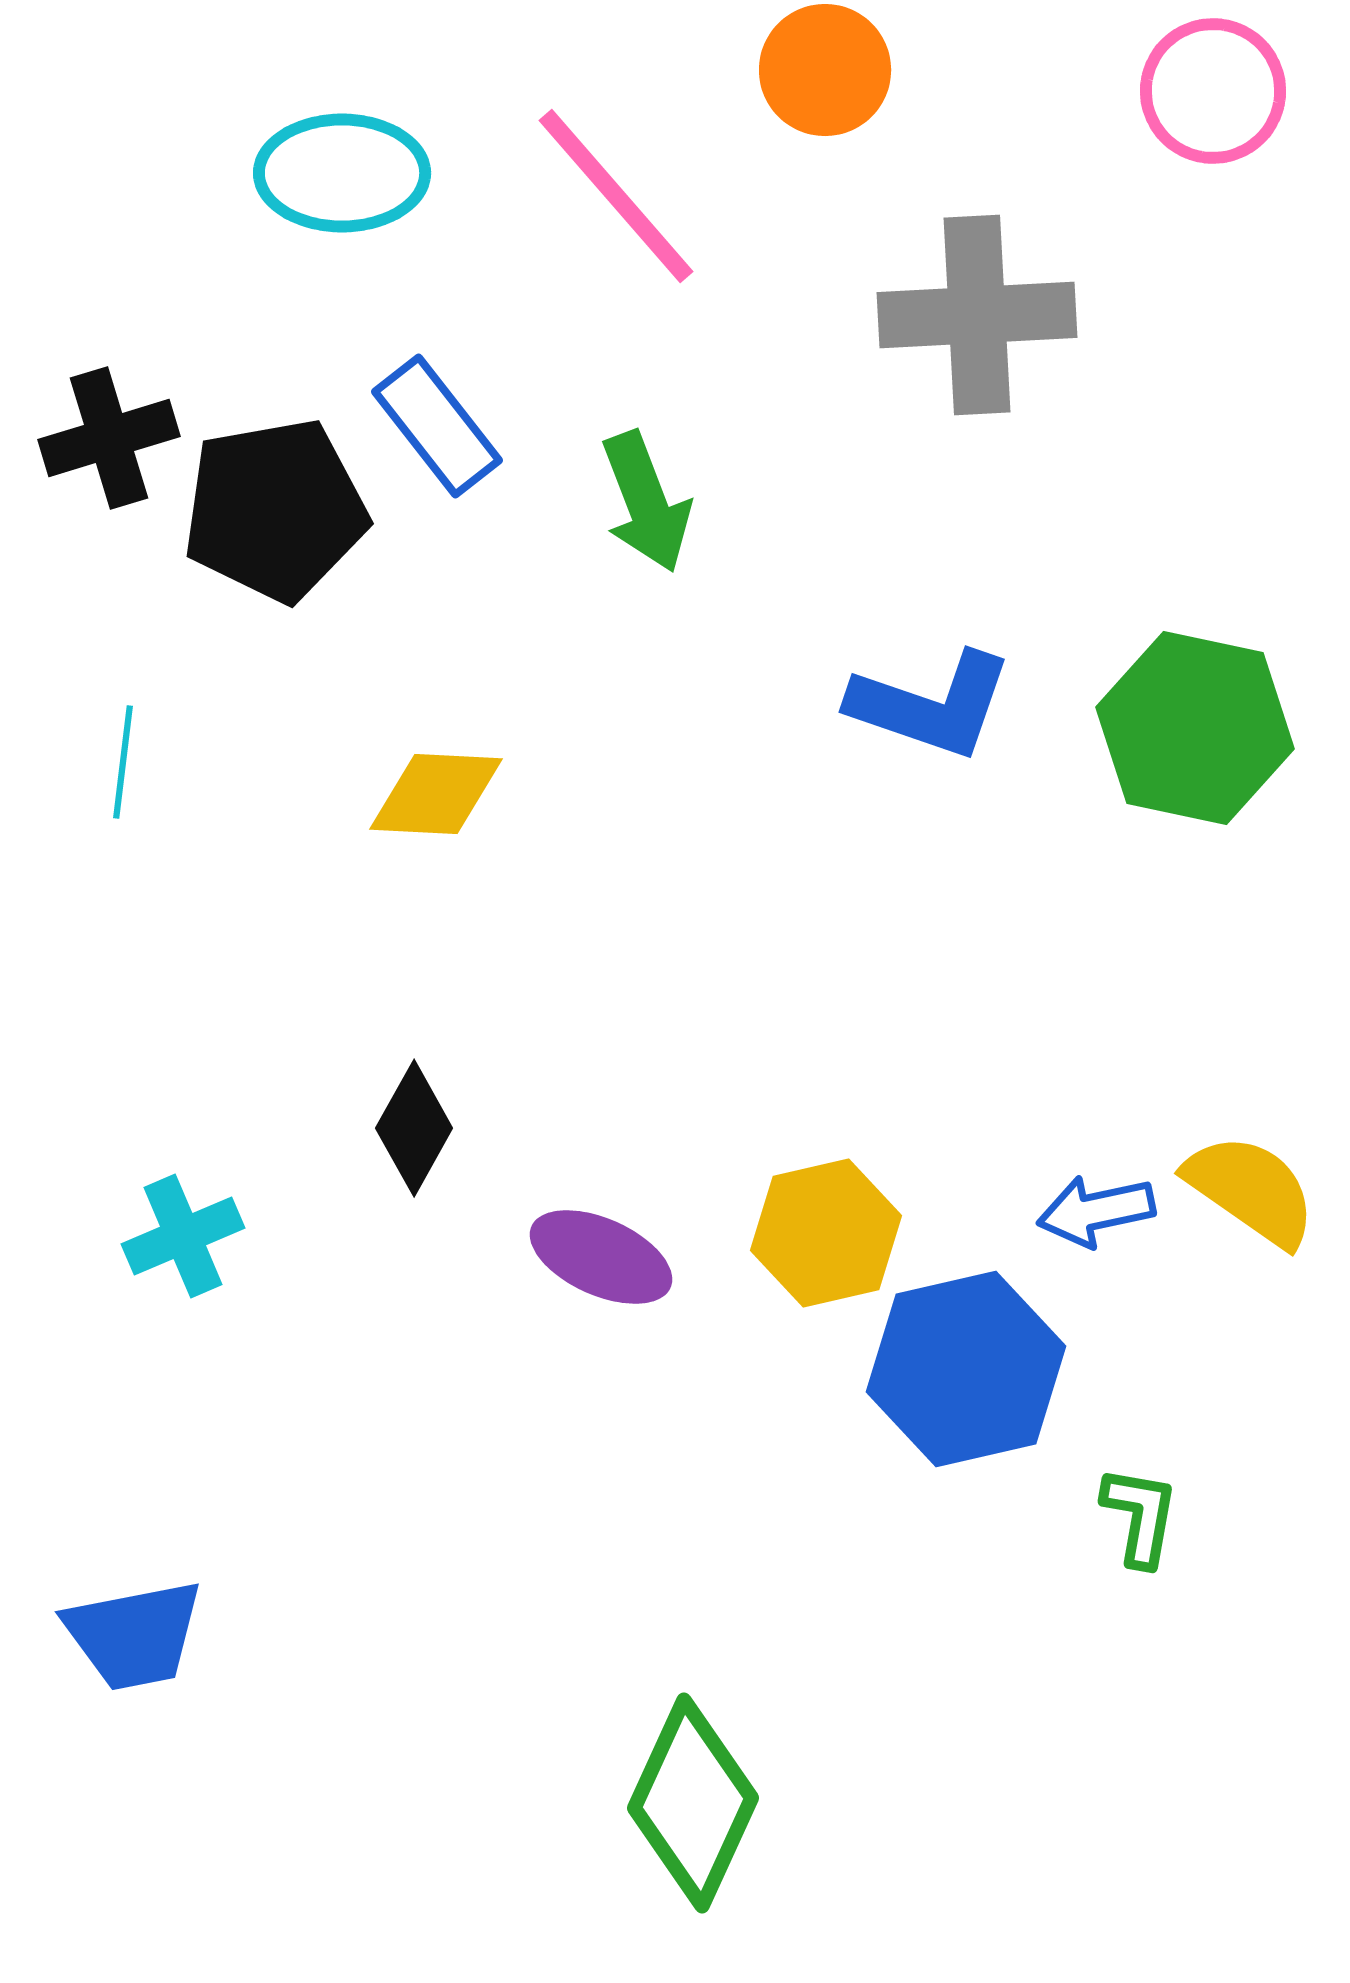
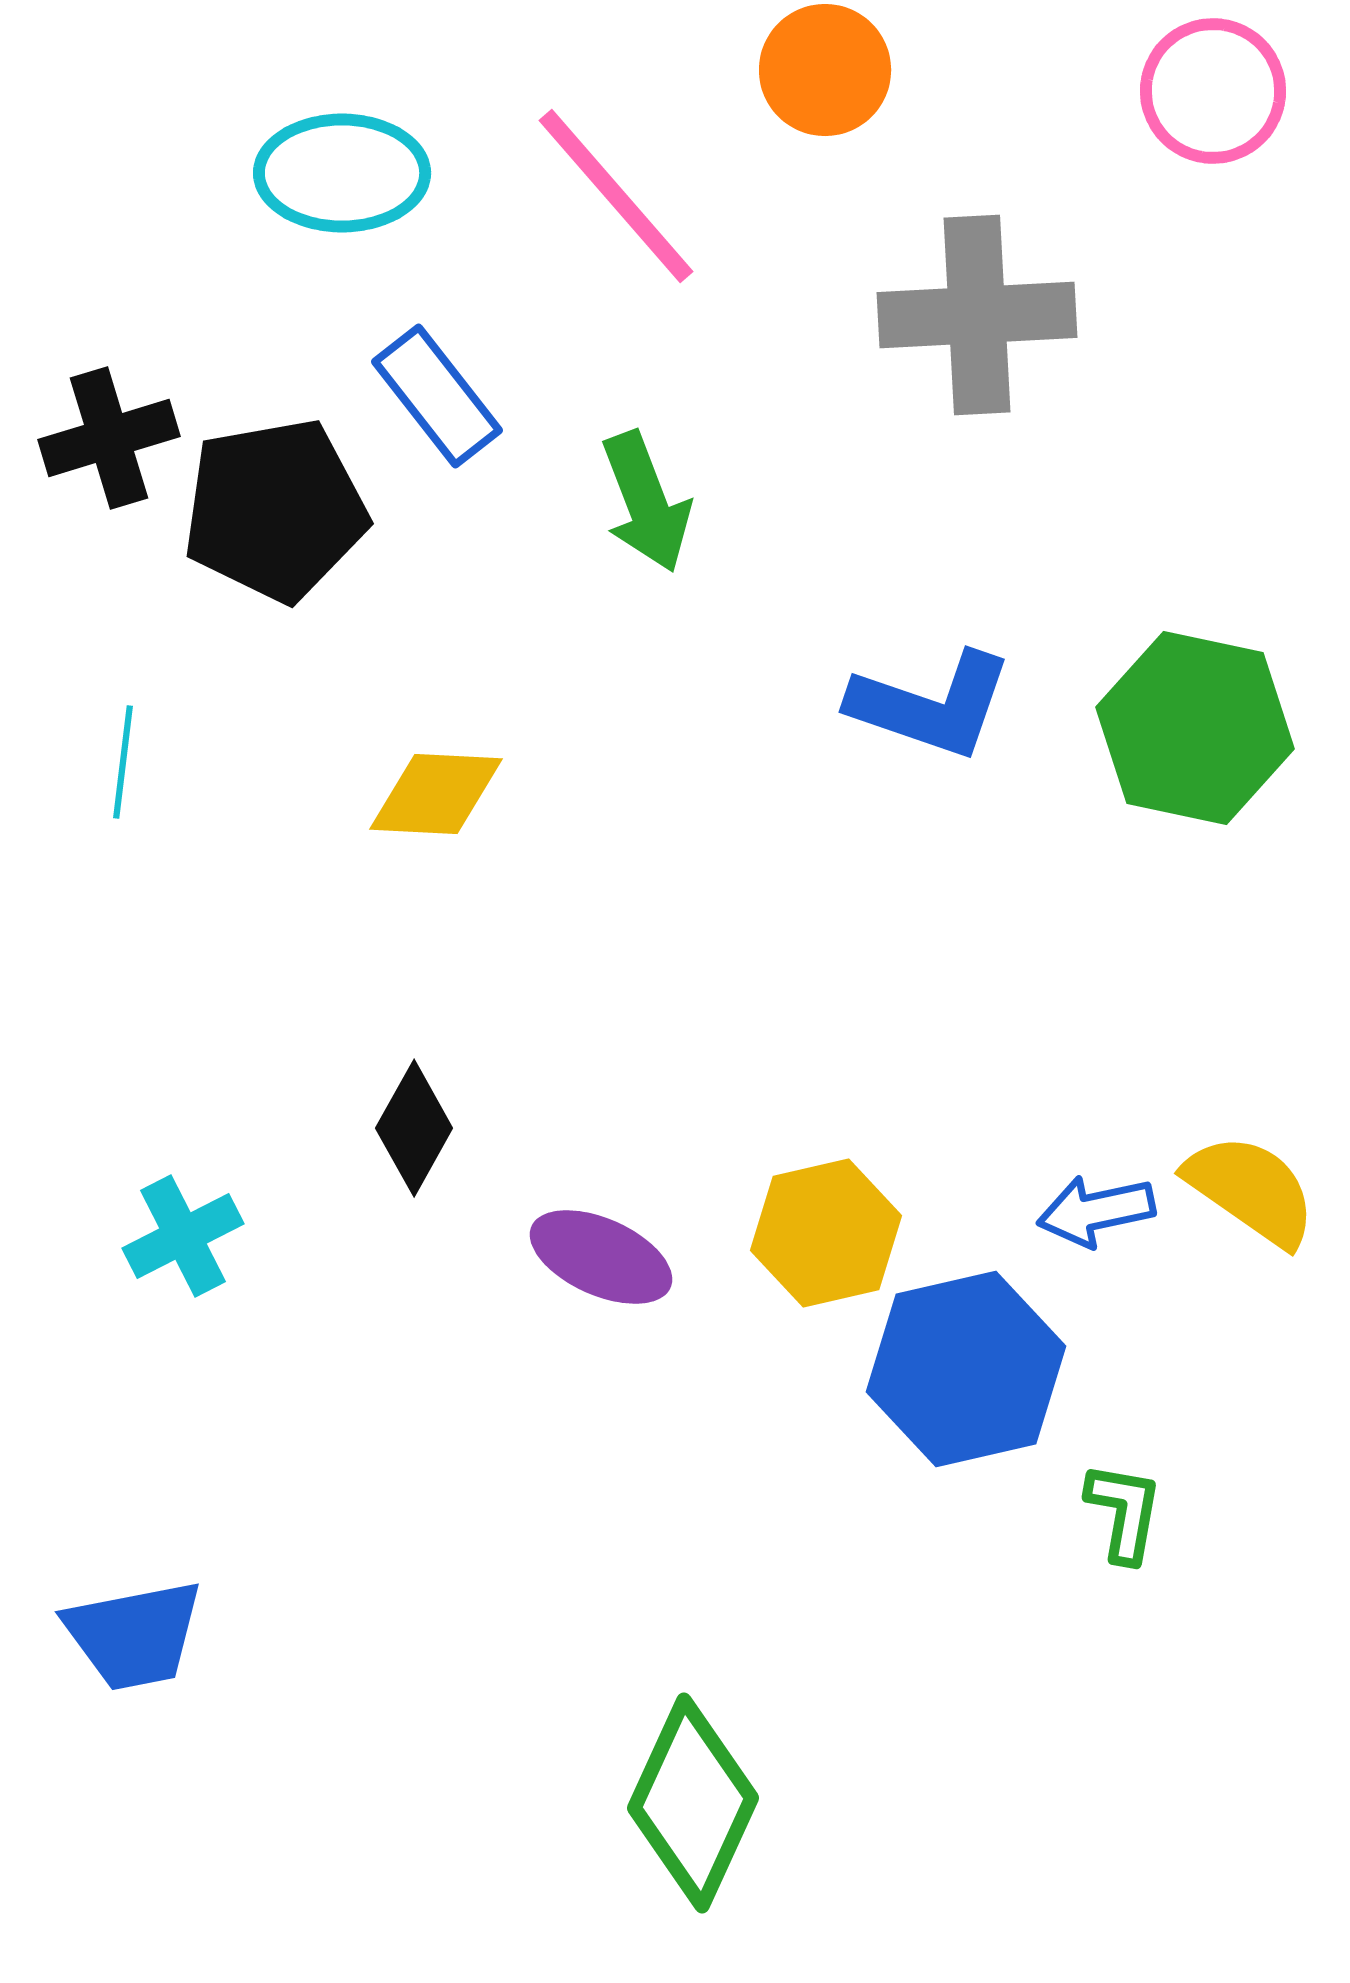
blue rectangle: moved 30 px up
cyan cross: rotated 4 degrees counterclockwise
green L-shape: moved 16 px left, 4 px up
